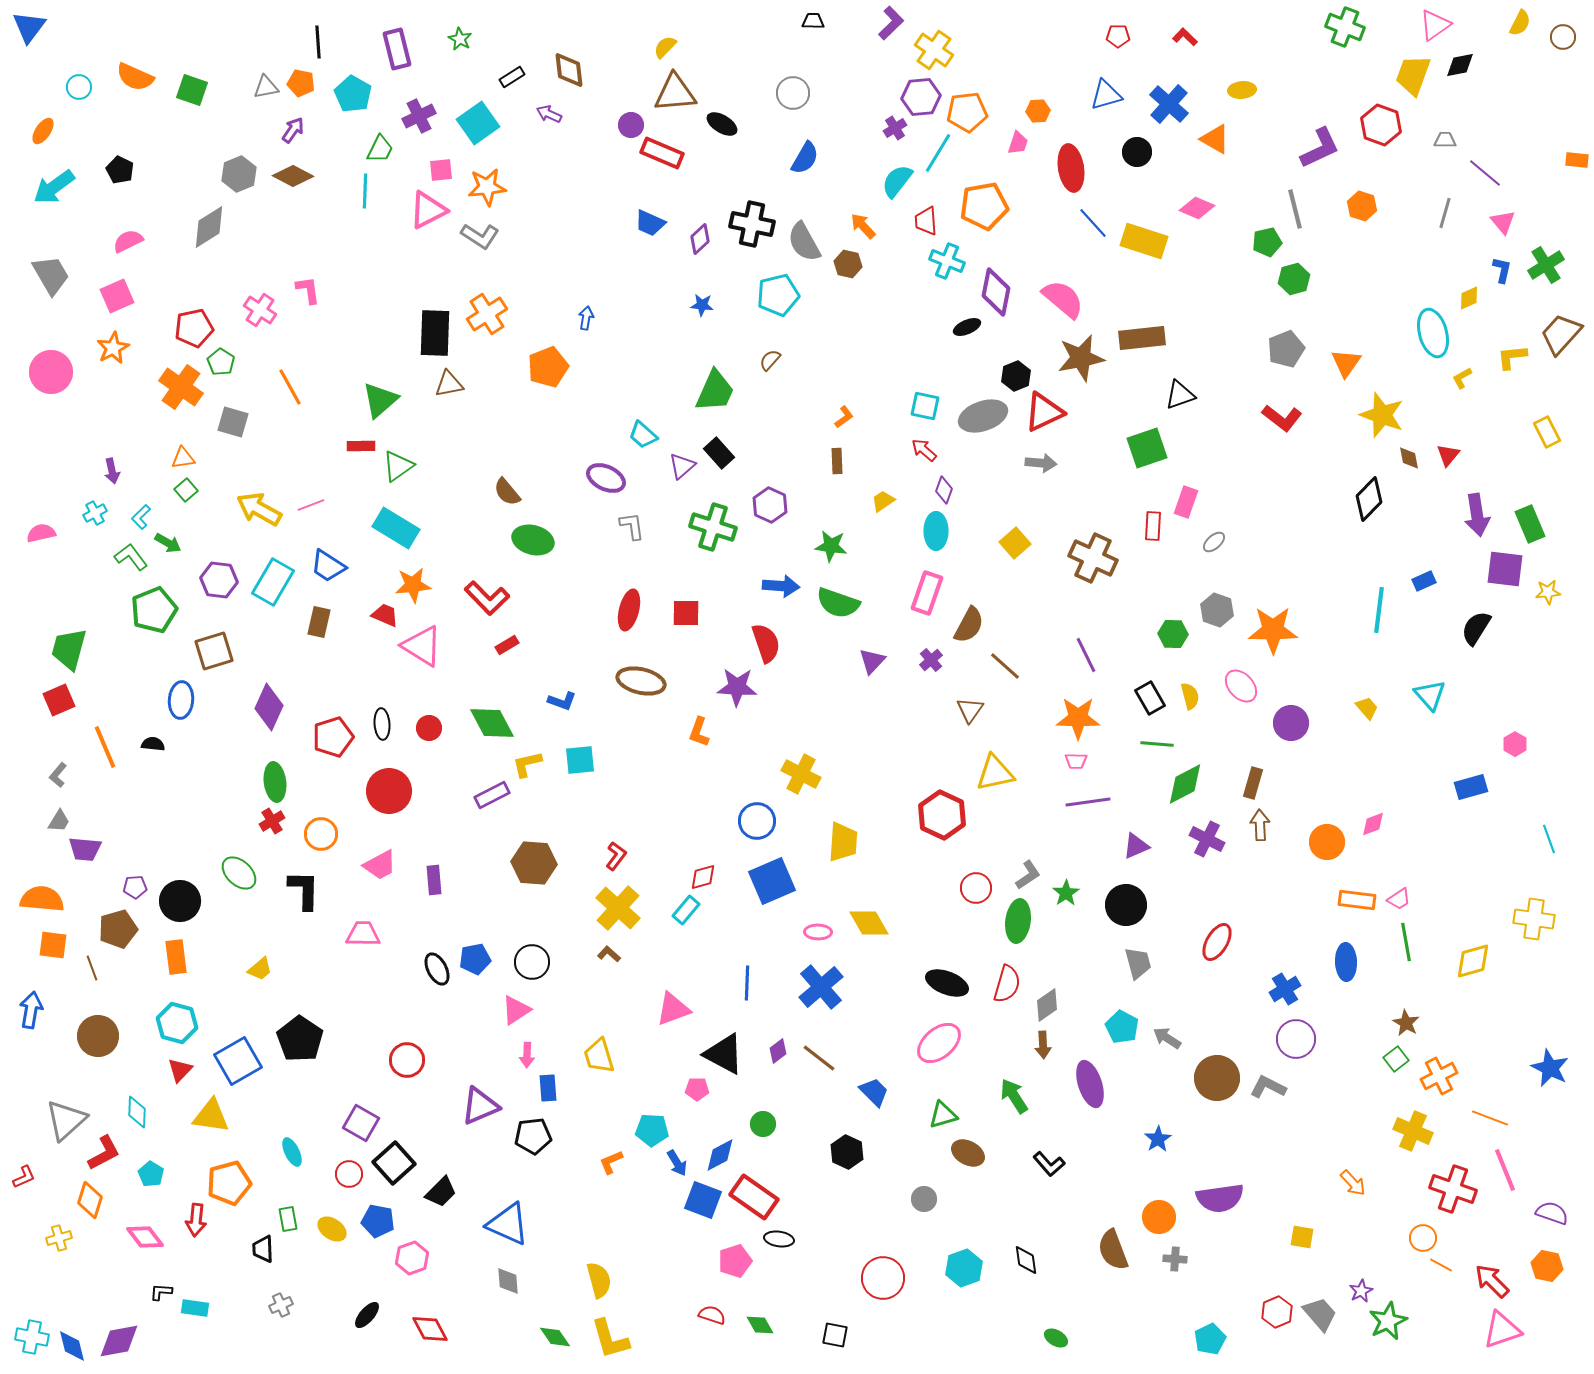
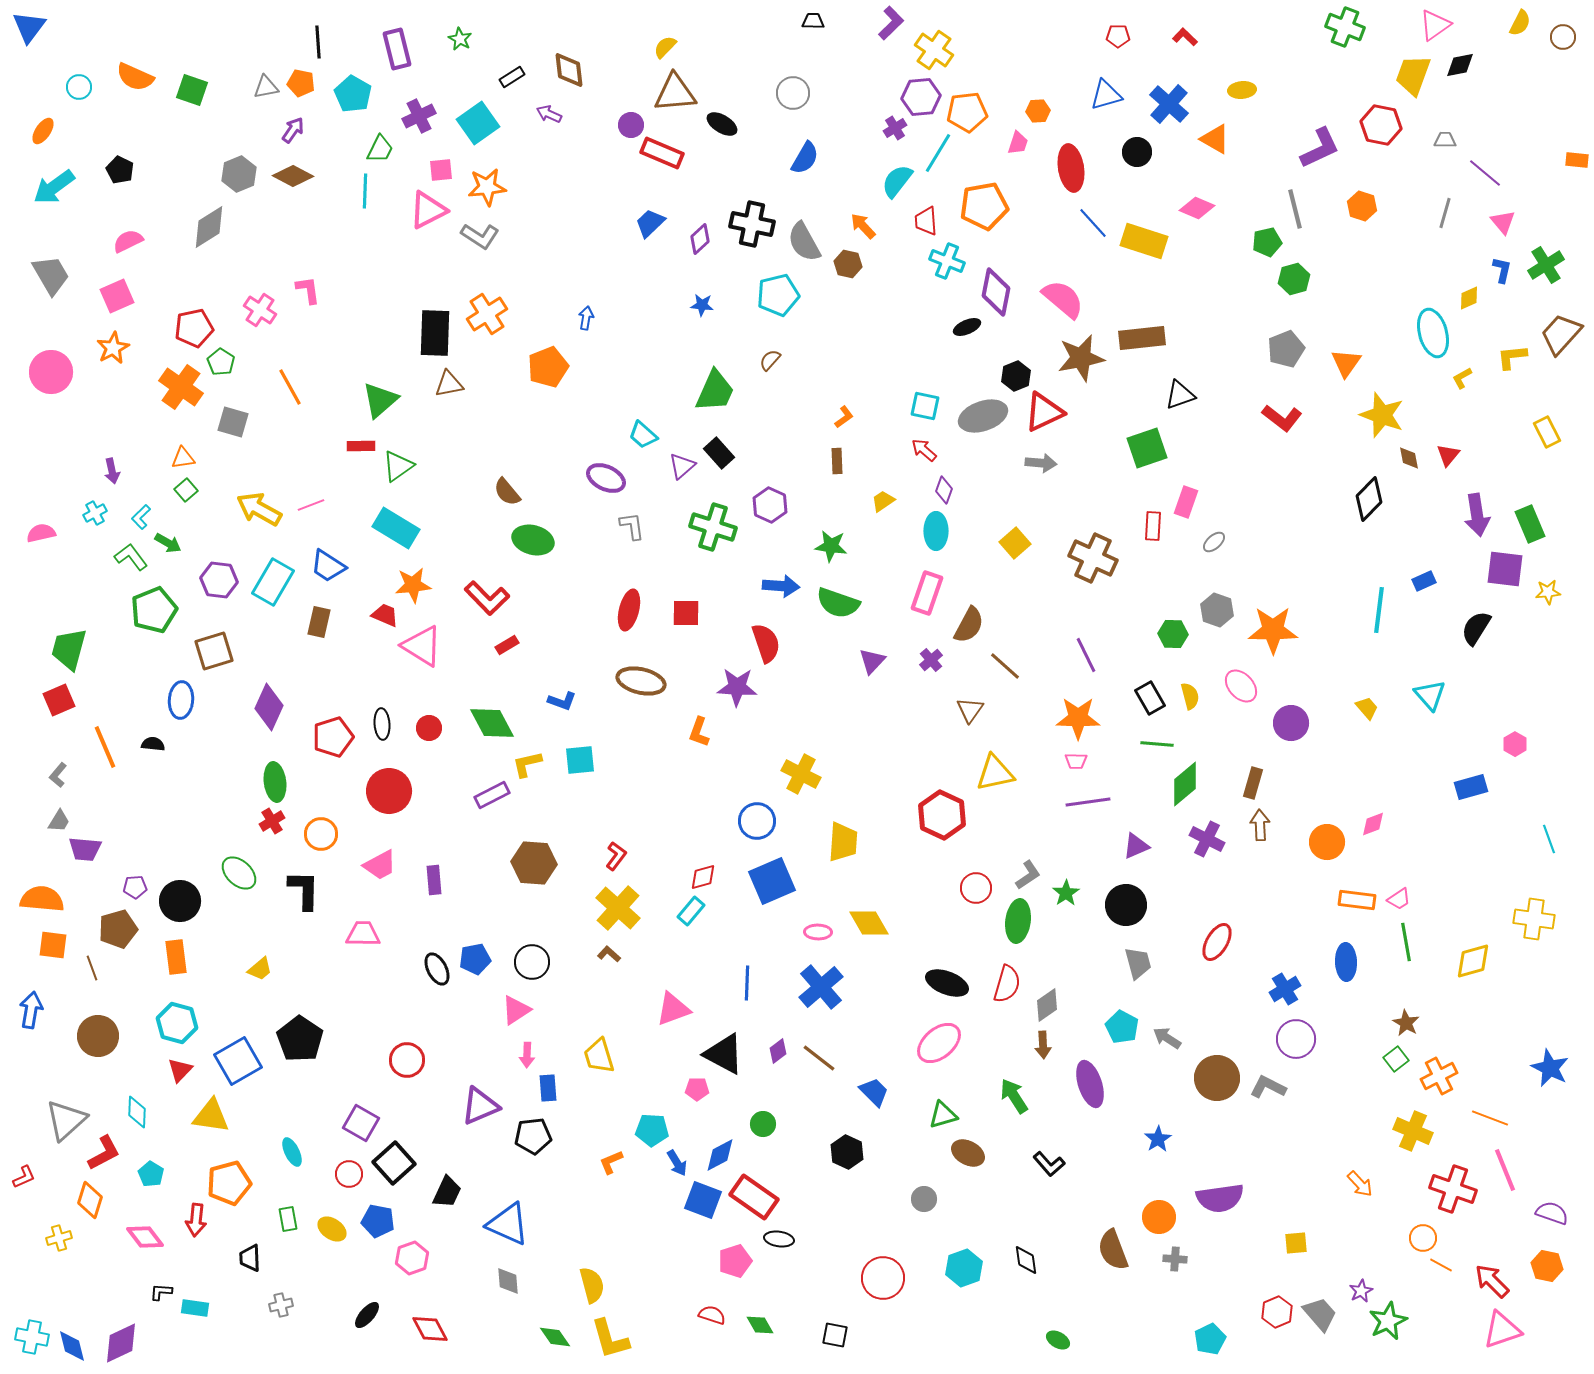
red hexagon at (1381, 125): rotated 9 degrees counterclockwise
blue trapezoid at (650, 223): rotated 112 degrees clockwise
green diamond at (1185, 784): rotated 12 degrees counterclockwise
cyan rectangle at (686, 910): moved 5 px right, 1 px down
orange arrow at (1353, 1183): moved 7 px right, 1 px down
black trapezoid at (441, 1192): moved 6 px right; rotated 20 degrees counterclockwise
yellow square at (1302, 1237): moved 6 px left, 6 px down; rotated 15 degrees counterclockwise
black trapezoid at (263, 1249): moved 13 px left, 9 px down
yellow semicircle at (599, 1280): moved 7 px left, 5 px down
gray cross at (281, 1305): rotated 10 degrees clockwise
green ellipse at (1056, 1338): moved 2 px right, 2 px down
purple diamond at (119, 1341): moved 2 px right, 2 px down; rotated 15 degrees counterclockwise
